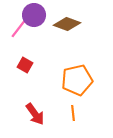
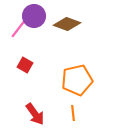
purple circle: moved 1 px down
